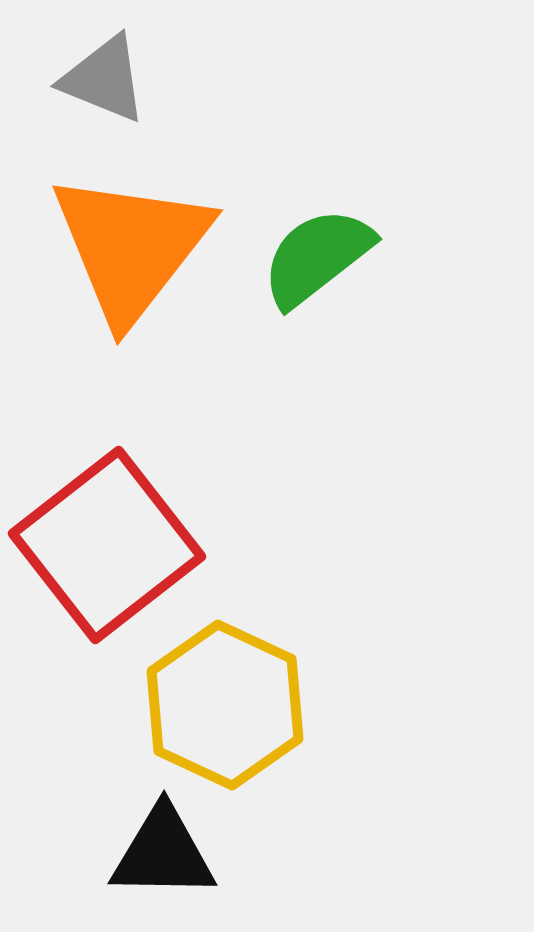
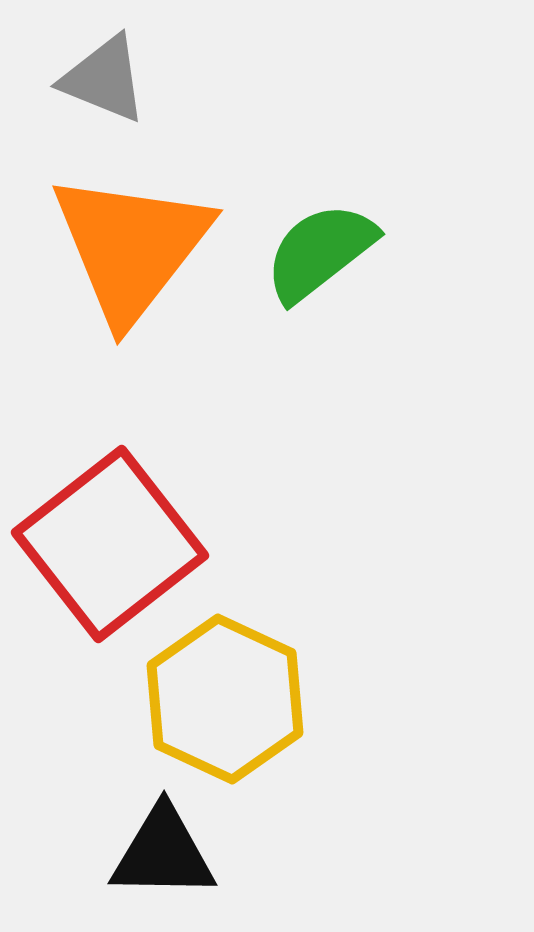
green semicircle: moved 3 px right, 5 px up
red square: moved 3 px right, 1 px up
yellow hexagon: moved 6 px up
